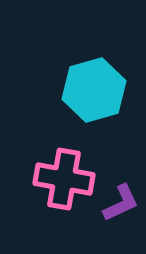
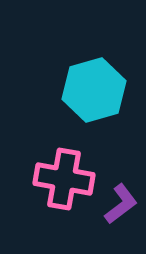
purple L-shape: moved 1 px down; rotated 12 degrees counterclockwise
